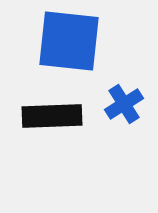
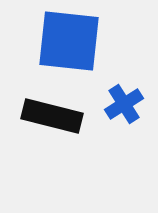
black rectangle: rotated 16 degrees clockwise
